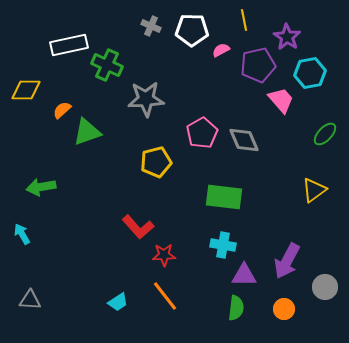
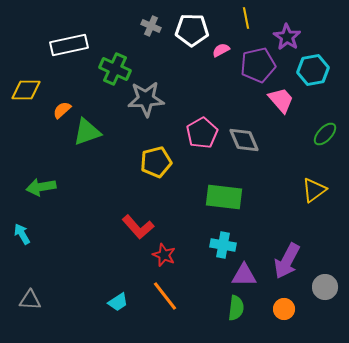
yellow line: moved 2 px right, 2 px up
green cross: moved 8 px right, 4 px down
cyan hexagon: moved 3 px right, 3 px up
red star: rotated 25 degrees clockwise
